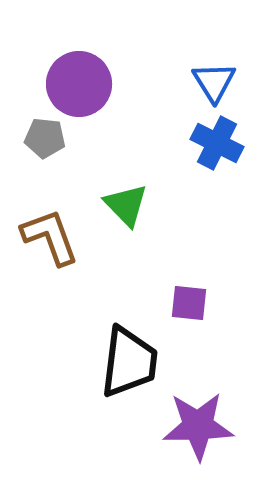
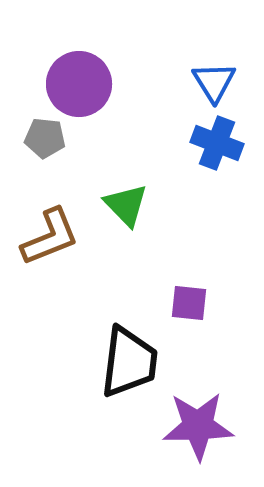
blue cross: rotated 6 degrees counterclockwise
brown L-shape: rotated 88 degrees clockwise
